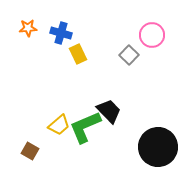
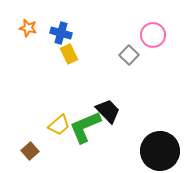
orange star: rotated 18 degrees clockwise
pink circle: moved 1 px right
yellow rectangle: moved 9 px left
black trapezoid: moved 1 px left
black circle: moved 2 px right, 4 px down
brown square: rotated 18 degrees clockwise
